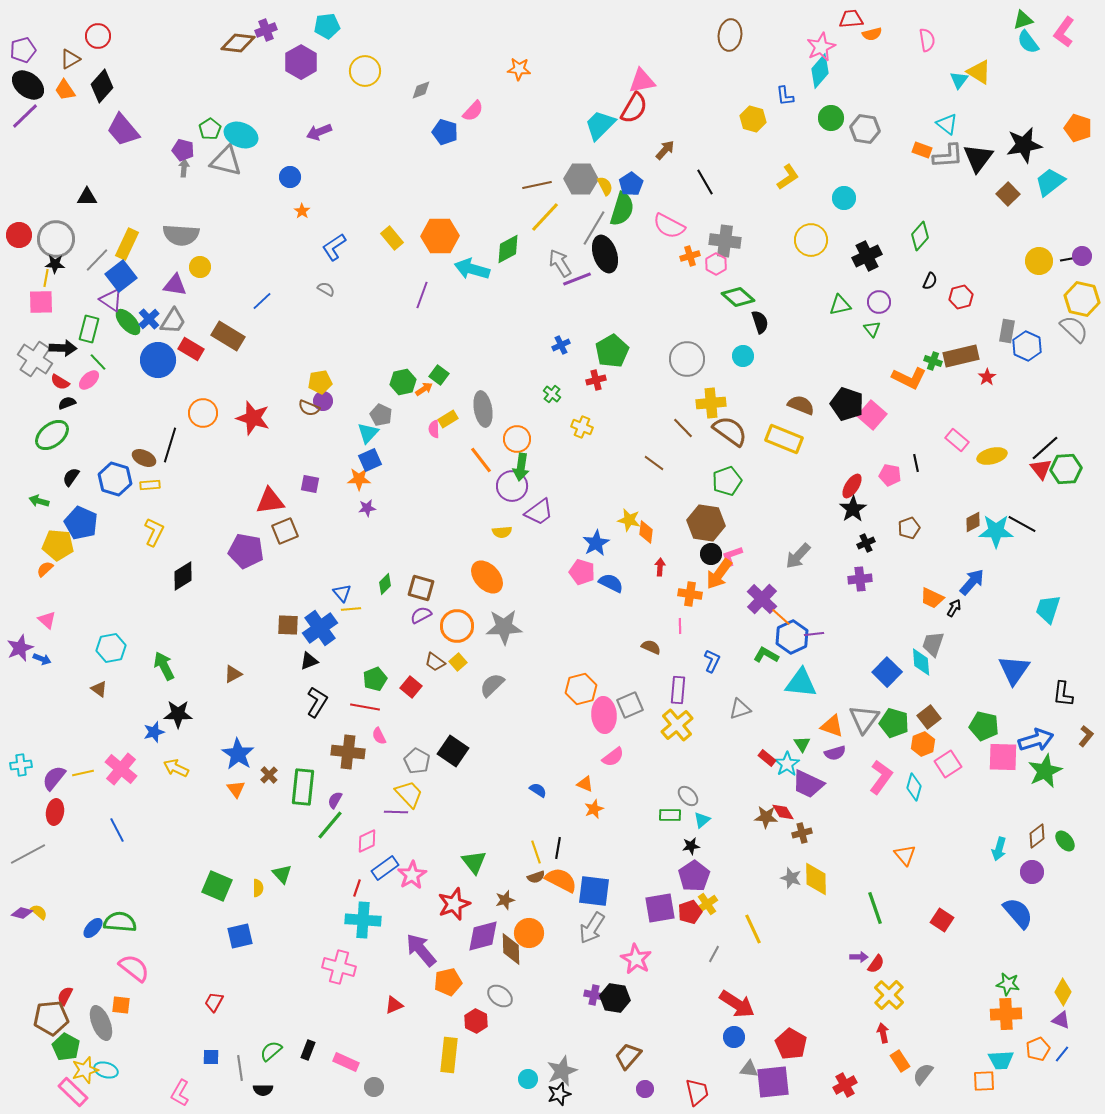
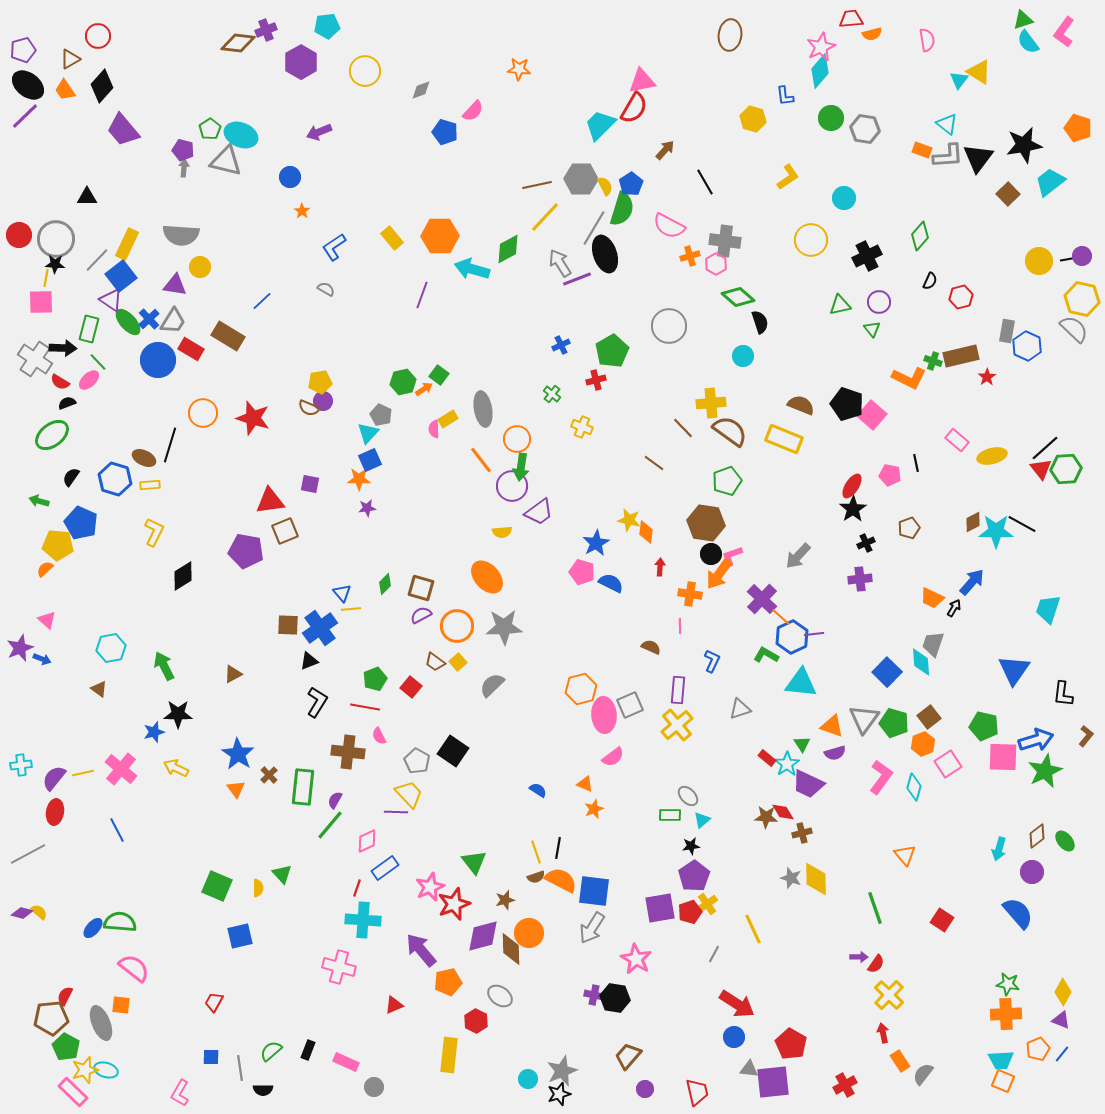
gray circle at (687, 359): moved 18 px left, 33 px up
pink star at (412, 875): moved 18 px right, 12 px down; rotated 8 degrees clockwise
orange square at (984, 1081): moved 19 px right; rotated 25 degrees clockwise
